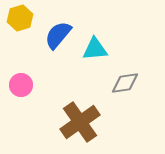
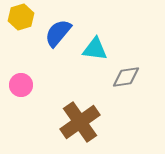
yellow hexagon: moved 1 px right, 1 px up
blue semicircle: moved 2 px up
cyan triangle: rotated 12 degrees clockwise
gray diamond: moved 1 px right, 6 px up
